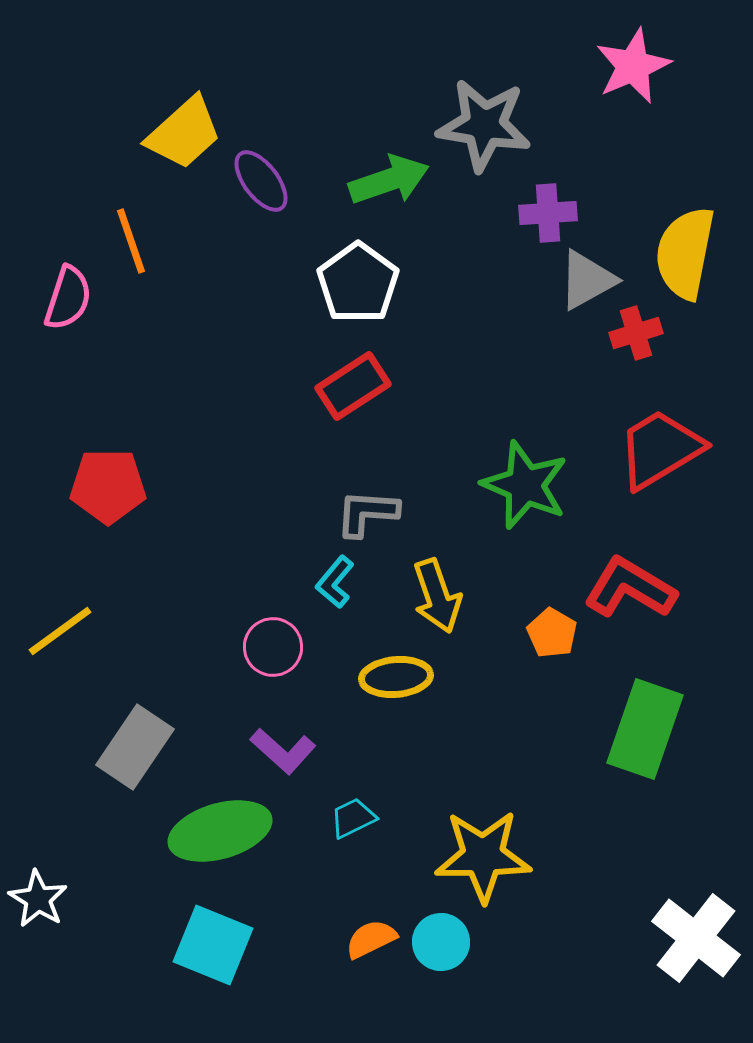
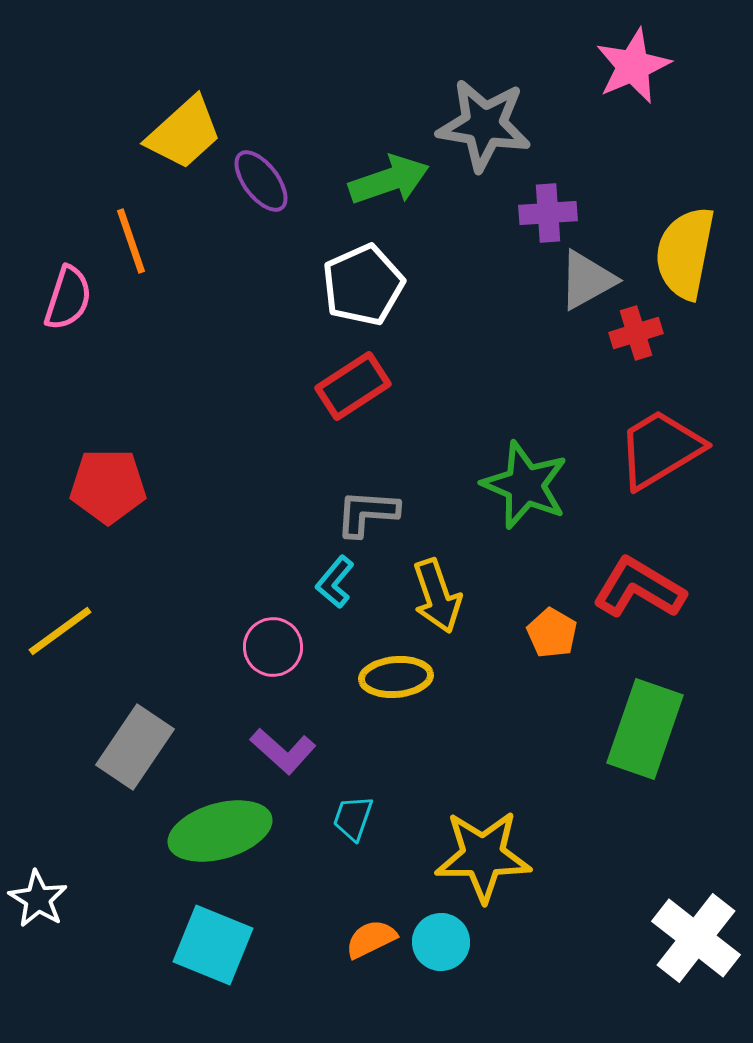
white pentagon: moved 5 px right, 2 px down; rotated 12 degrees clockwise
red L-shape: moved 9 px right
cyan trapezoid: rotated 45 degrees counterclockwise
